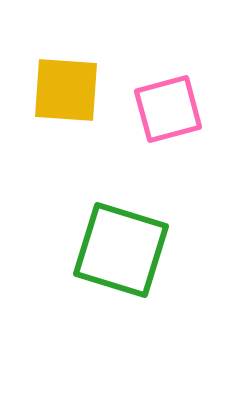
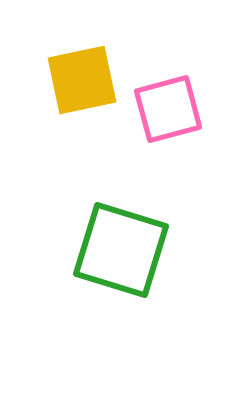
yellow square: moved 16 px right, 10 px up; rotated 16 degrees counterclockwise
